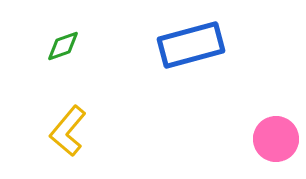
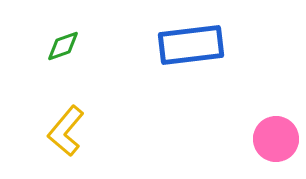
blue rectangle: rotated 8 degrees clockwise
yellow L-shape: moved 2 px left
